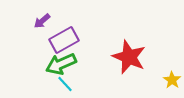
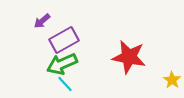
red star: rotated 12 degrees counterclockwise
green arrow: moved 1 px right
